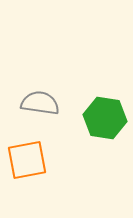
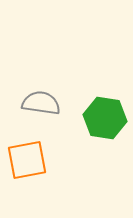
gray semicircle: moved 1 px right
